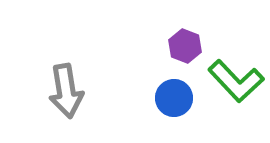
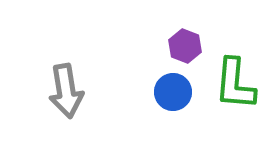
green L-shape: moved 1 px left, 3 px down; rotated 48 degrees clockwise
blue circle: moved 1 px left, 6 px up
